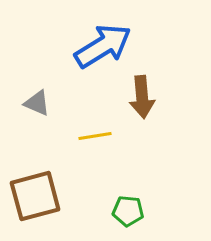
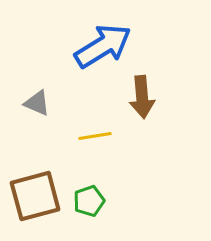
green pentagon: moved 39 px left, 10 px up; rotated 24 degrees counterclockwise
